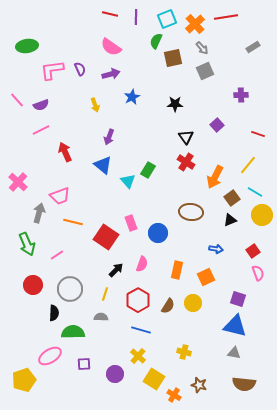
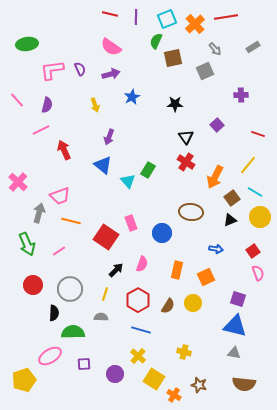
green ellipse at (27, 46): moved 2 px up
gray arrow at (202, 48): moved 13 px right, 1 px down
purple semicircle at (41, 105): moved 6 px right; rotated 56 degrees counterclockwise
red arrow at (65, 152): moved 1 px left, 2 px up
yellow circle at (262, 215): moved 2 px left, 2 px down
orange line at (73, 222): moved 2 px left, 1 px up
blue circle at (158, 233): moved 4 px right
pink line at (57, 255): moved 2 px right, 4 px up
